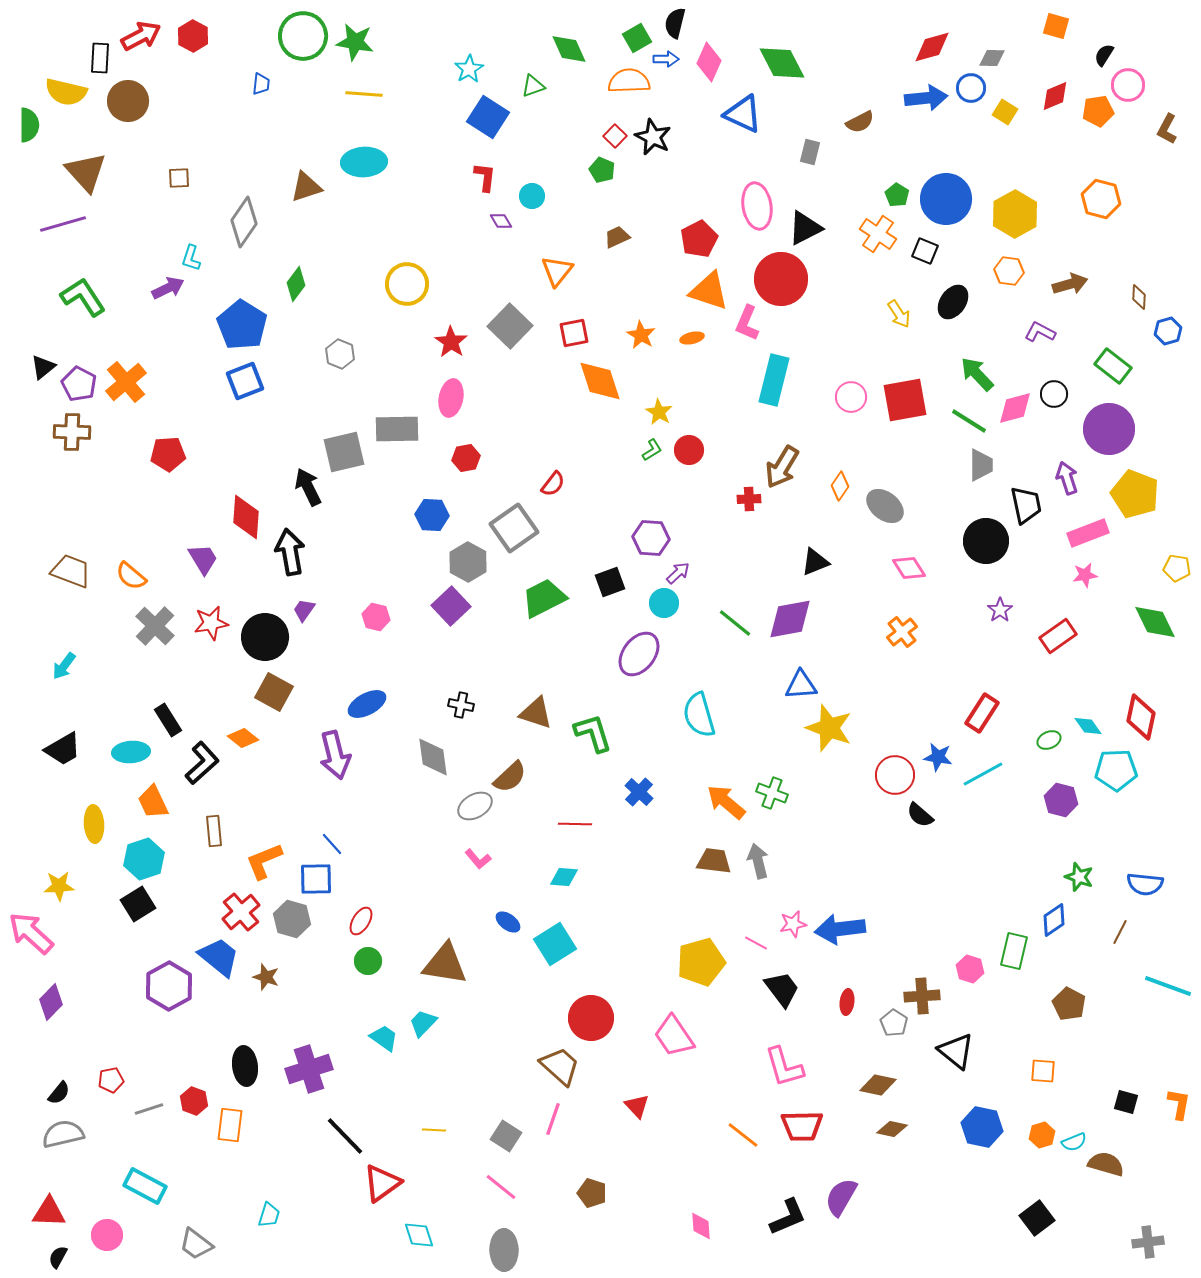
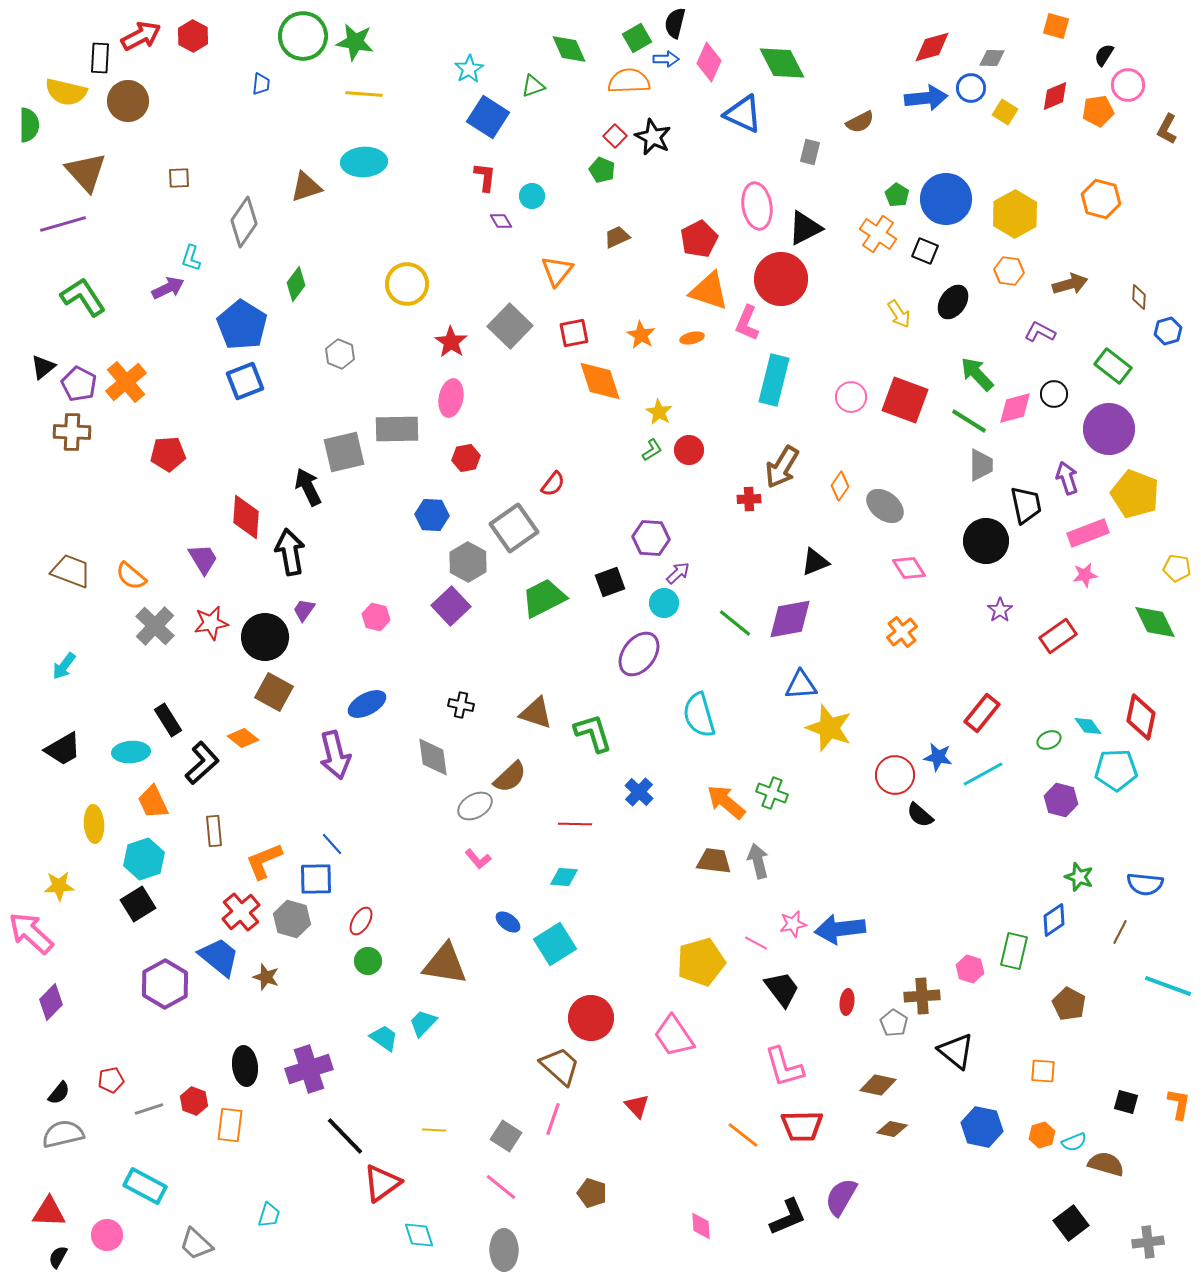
red square at (905, 400): rotated 30 degrees clockwise
red rectangle at (982, 713): rotated 6 degrees clockwise
purple hexagon at (169, 986): moved 4 px left, 2 px up
black square at (1037, 1218): moved 34 px right, 5 px down
gray trapezoid at (196, 1244): rotated 6 degrees clockwise
